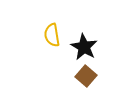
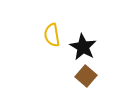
black star: moved 1 px left
